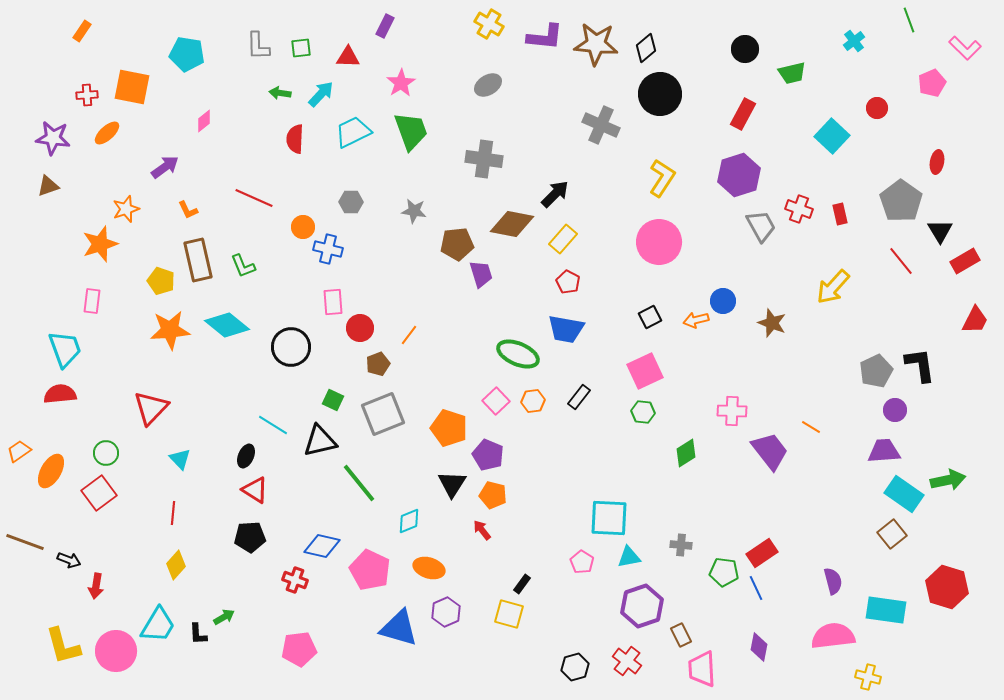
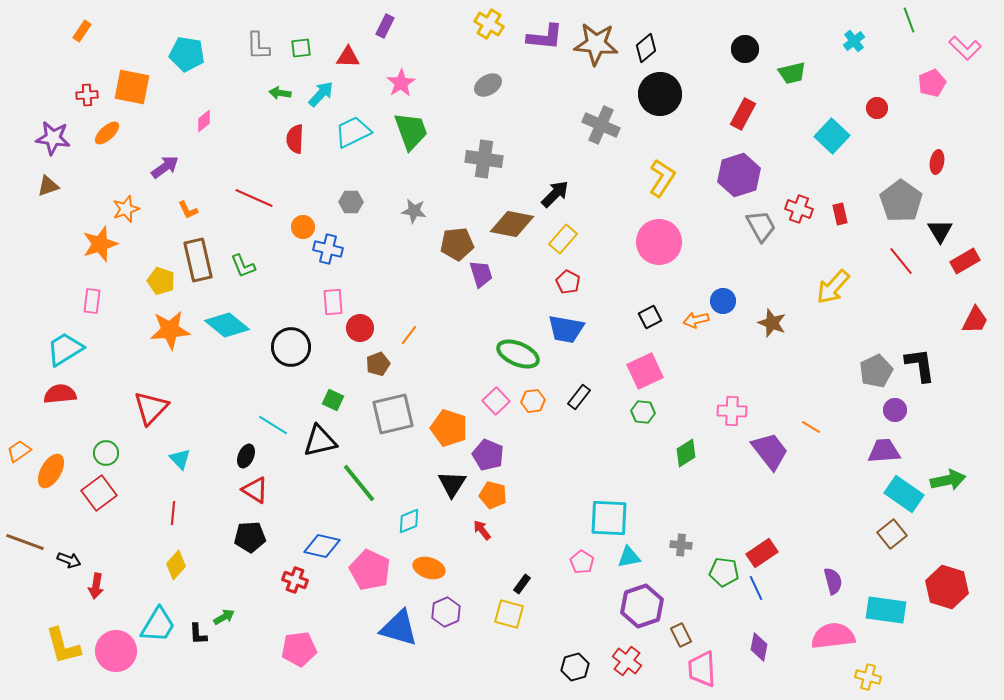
cyan trapezoid at (65, 349): rotated 102 degrees counterclockwise
gray square at (383, 414): moved 10 px right; rotated 9 degrees clockwise
